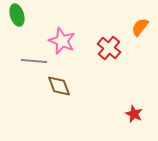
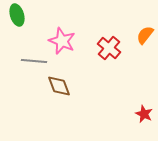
orange semicircle: moved 5 px right, 8 px down
red star: moved 10 px right
